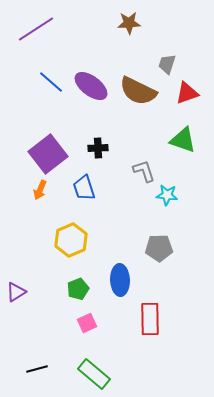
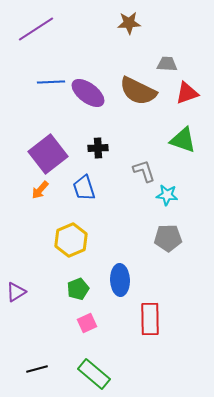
gray trapezoid: rotated 75 degrees clockwise
blue line: rotated 44 degrees counterclockwise
purple ellipse: moved 3 px left, 7 px down
orange arrow: rotated 18 degrees clockwise
gray pentagon: moved 9 px right, 10 px up
